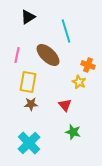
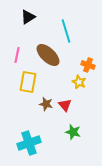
brown star: moved 15 px right; rotated 16 degrees clockwise
cyan cross: rotated 25 degrees clockwise
